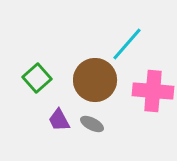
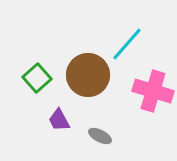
brown circle: moved 7 px left, 5 px up
pink cross: rotated 12 degrees clockwise
gray ellipse: moved 8 px right, 12 px down
